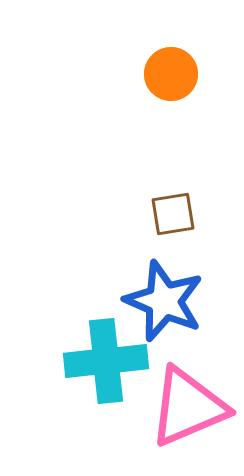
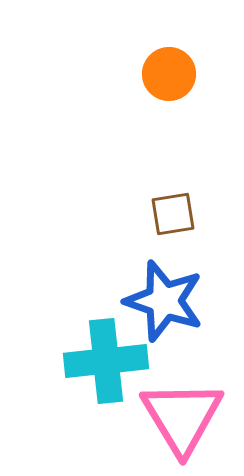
orange circle: moved 2 px left
blue star: rotated 4 degrees counterclockwise
pink triangle: moved 6 px left, 10 px down; rotated 38 degrees counterclockwise
